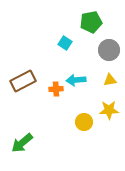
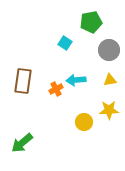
brown rectangle: rotated 55 degrees counterclockwise
orange cross: rotated 24 degrees counterclockwise
